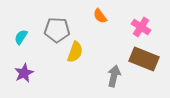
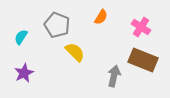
orange semicircle: moved 1 px right, 1 px down; rotated 112 degrees counterclockwise
gray pentagon: moved 5 px up; rotated 20 degrees clockwise
yellow semicircle: rotated 65 degrees counterclockwise
brown rectangle: moved 1 px left, 1 px down
